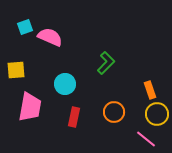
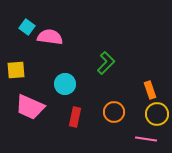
cyan square: moved 2 px right; rotated 35 degrees counterclockwise
pink semicircle: rotated 15 degrees counterclockwise
pink trapezoid: rotated 104 degrees clockwise
red rectangle: moved 1 px right
pink line: rotated 30 degrees counterclockwise
